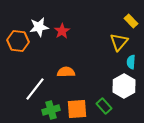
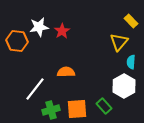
orange hexagon: moved 1 px left
